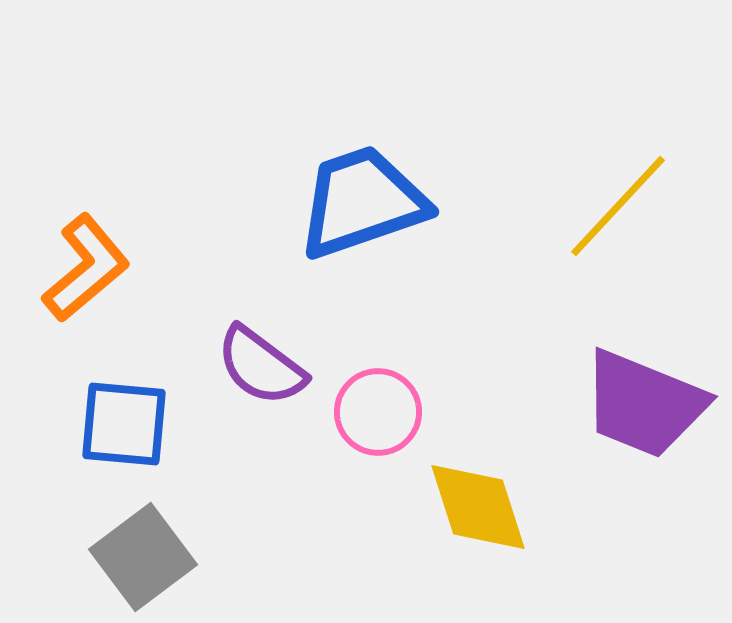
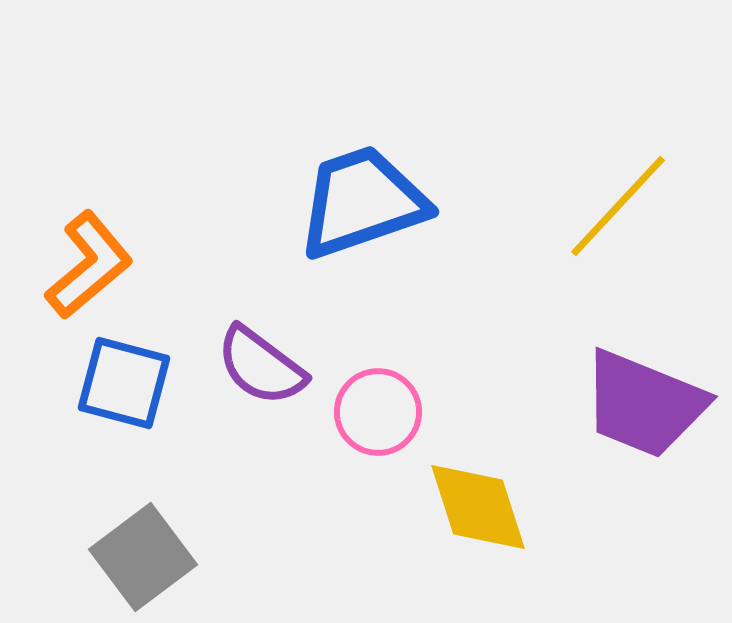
orange L-shape: moved 3 px right, 3 px up
blue square: moved 41 px up; rotated 10 degrees clockwise
